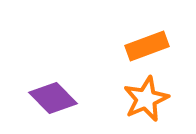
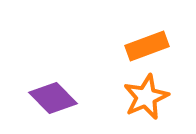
orange star: moved 2 px up
